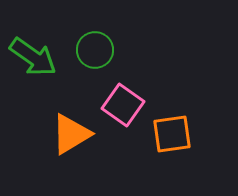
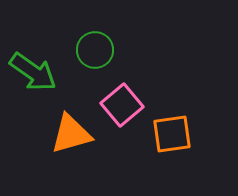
green arrow: moved 15 px down
pink square: moved 1 px left; rotated 15 degrees clockwise
orange triangle: rotated 15 degrees clockwise
